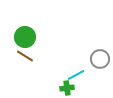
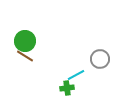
green circle: moved 4 px down
